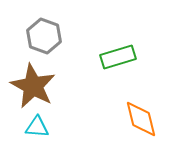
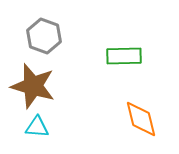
green rectangle: moved 6 px right, 1 px up; rotated 16 degrees clockwise
brown star: rotated 12 degrees counterclockwise
